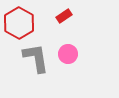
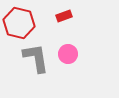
red rectangle: rotated 14 degrees clockwise
red hexagon: rotated 16 degrees counterclockwise
